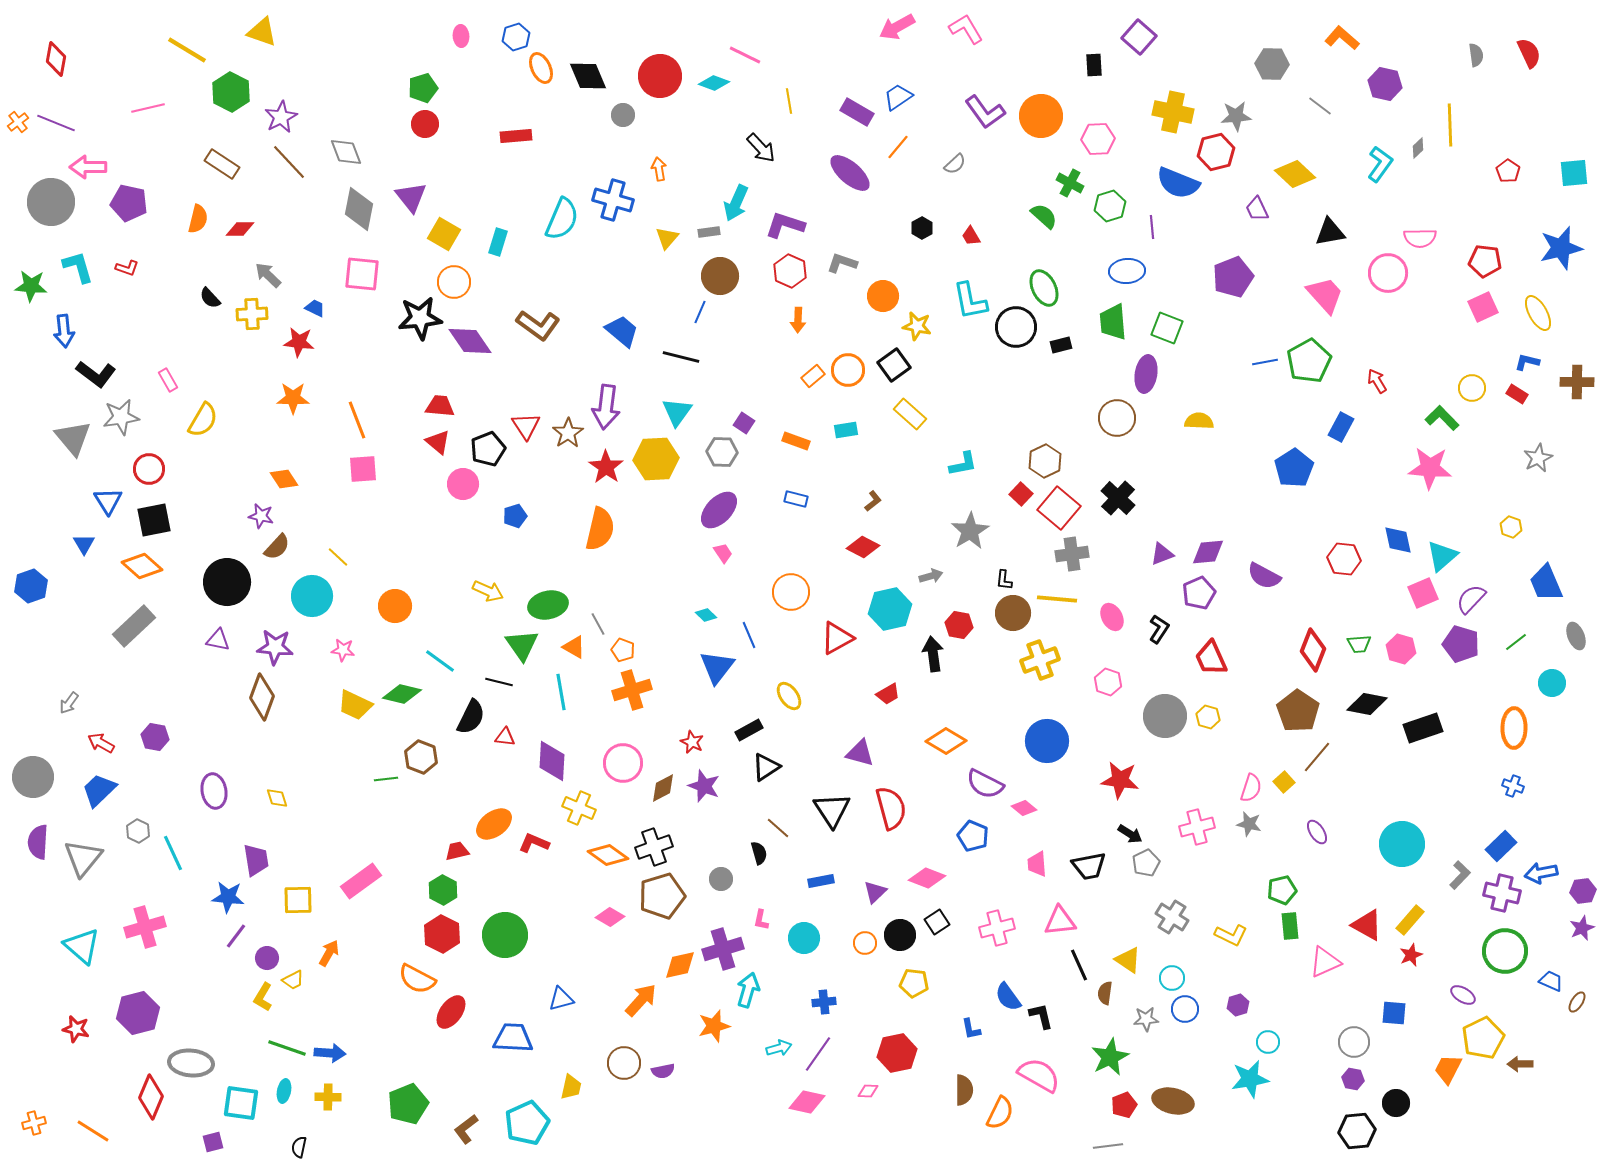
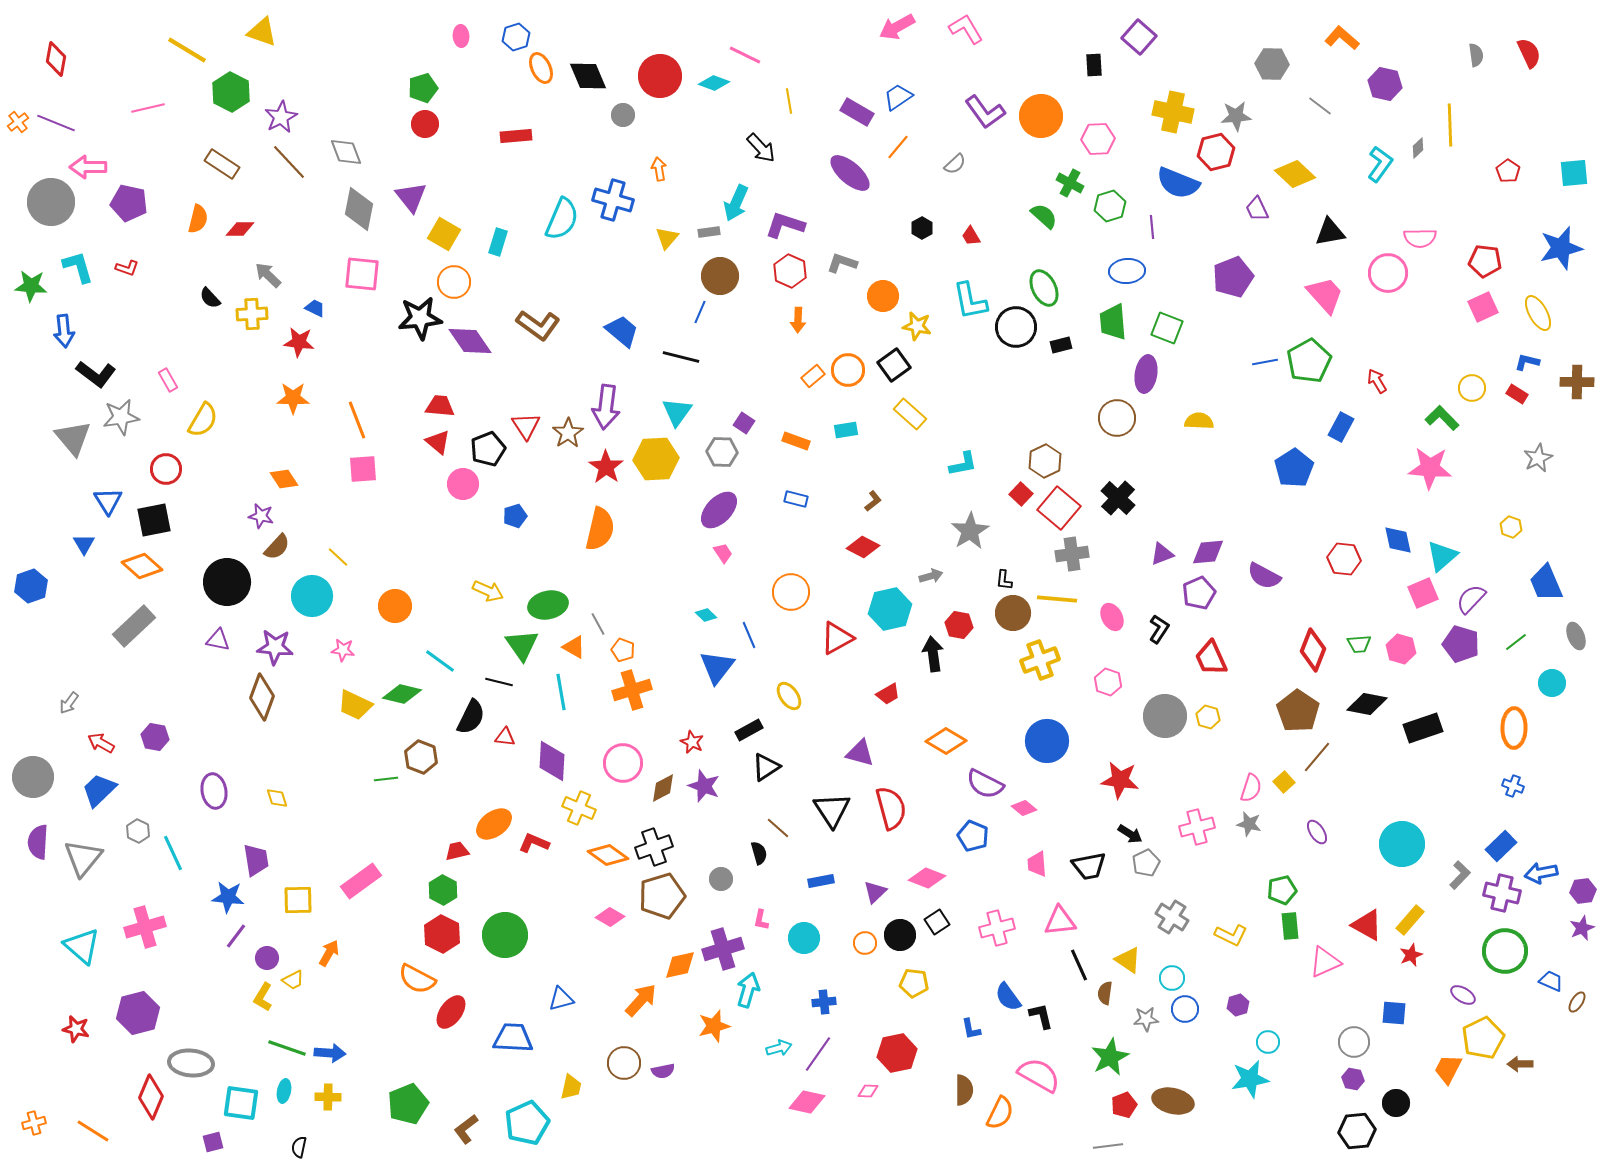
red circle at (149, 469): moved 17 px right
